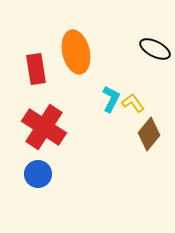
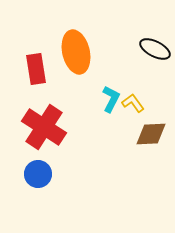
brown diamond: moved 2 px right; rotated 48 degrees clockwise
